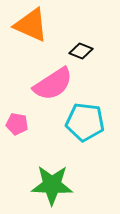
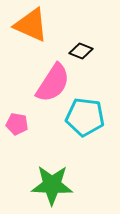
pink semicircle: moved 1 px up; rotated 24 degrees counterclockwise
cyan pentagon: moved 5 px up
